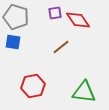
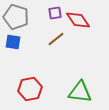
brown line: moved 5 px left, 8 px up
red hexagon: moved 3 px left, 3 px down
green triangle: moved 4 px left
